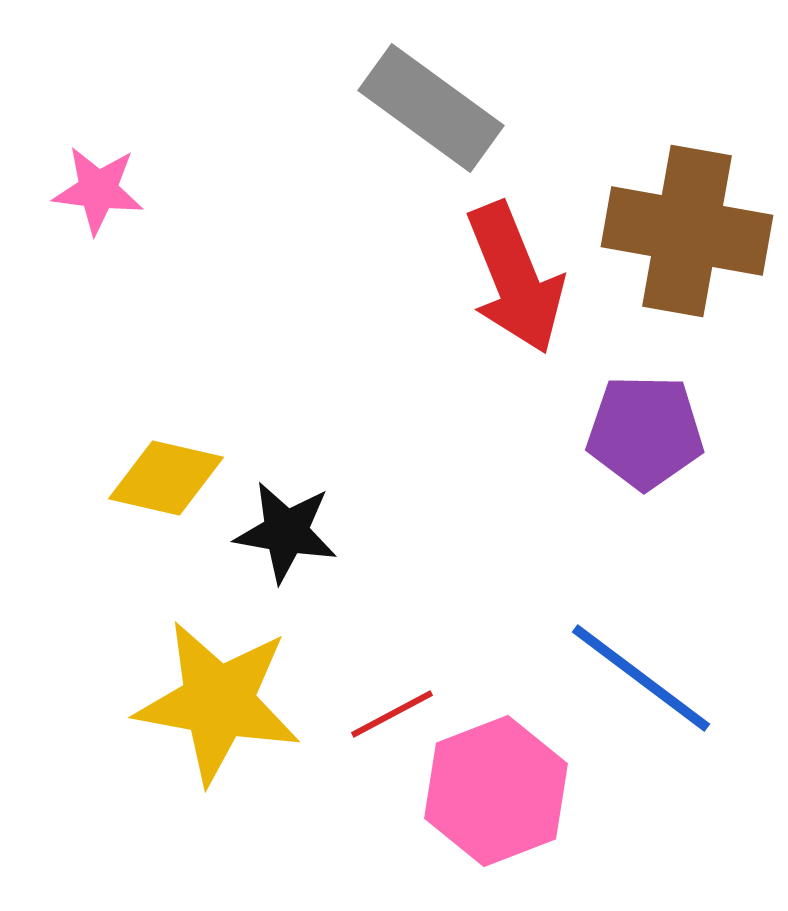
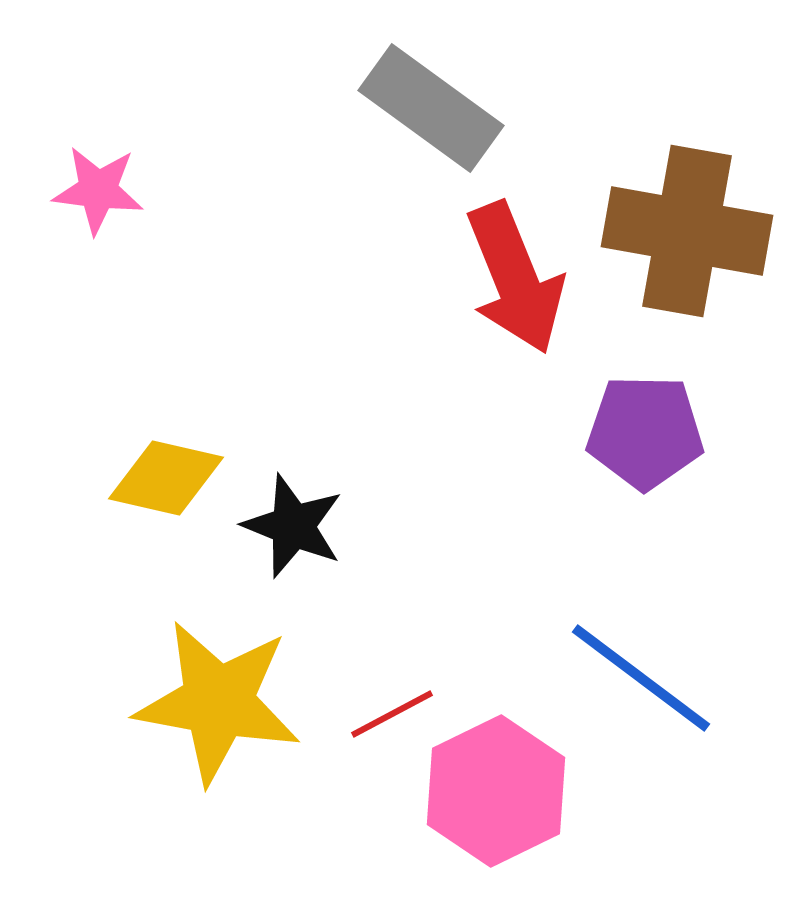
black star: moved 7 px right, 6 px up; rotated 12 degrees clockwise
pink hexagon: rotated 5 degrees counterclockwise
